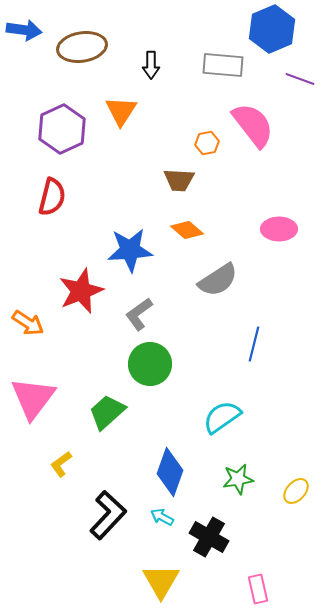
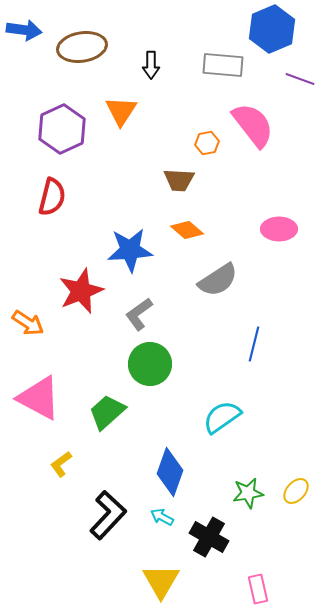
pink triangle: moved 6 px right; rotated 39 degrees counterclockwise
green star: moved 10 px right, 14 px down
